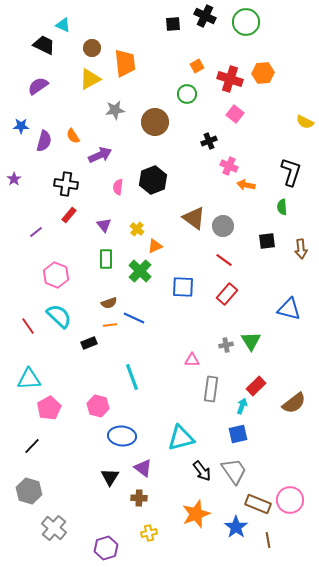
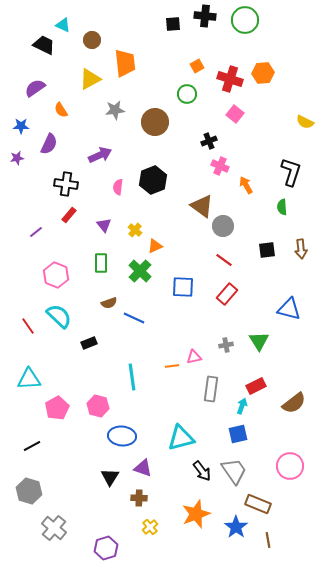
black cross at (205, 16): rotated 20 degrees counterclockwise
green circle at (246, 22): moved 1 px left, 2 px up
brown circle at (92, 48): moved 8 px up
purple semicircle at (38, 86): moved 3 px left, 2 px down
orange semicircle at (73, 136): moved 12 px left, 26 px up
purple semicircle at (44, 141): moved 5 px right, 3 px down; rotated 10 degrees clockwise
pink cross at (229, 166): moved 9 px left
purple star at (14, 179): moved 3 px right, 21 px up; rotated 24 degrees clockwise
orange arrow at (246, 185): rotated 48 degrees clockwise
brown triangle at (194, 218): moved 8 px right, 12 px up
yellow cross at (137, 229): moved 2 px left, 1 px down
black square at (267, 241): moved 9 px down
green rectangle at (106, 259): moved 5 px left, 4 px down
orange line at (110, 325): moved 62 px right, 41 px down
green triangle at (251, 341): moved 8 px right
pink triangle at (192, 360): moved 2 px right, 3 px up; rotated 14 degrees counterclockwise
cyan line at (132, 377): rotated 12 degrees clockwise
red rectangle at (256, 386): rotated 18 degrees clockwise
pink pentagon at (49, 408): moved 8 px right
black line at (32, 446): rotated 18 degrees clockwise
purple triangle at (143, 468): rotated 18 degrees counterclockwise
pink circle at (290, 500): moved 34 px up
yellow cross at (149, 533): moved 1 px right, 6 px up; rotated 28 degrees counterclockwise
